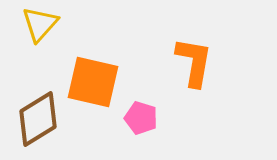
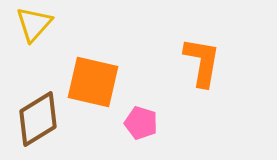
yellow triangle: moved 6 px left
orange L-shape: moved 8 px right
pink pentagon: moved 5 px down
